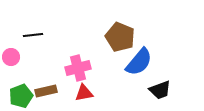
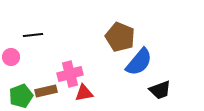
pink cross: moved 8 px left, 6 px down
